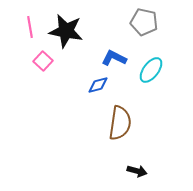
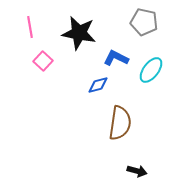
black star: moved 13 px right, 2 px down
blue L-shape: moved 2 px right
